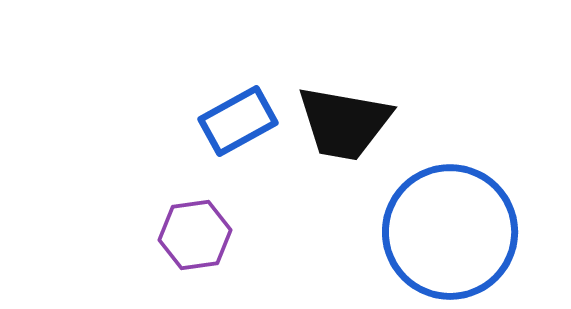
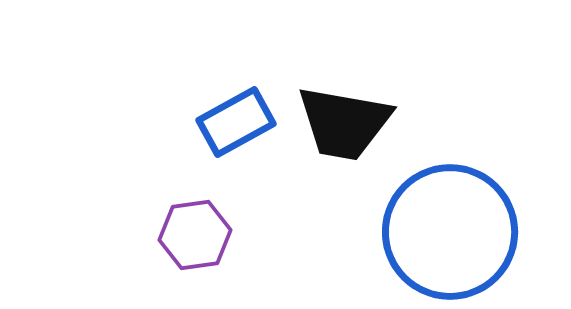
blue rectangle: moved 2 px left, 1 px down
